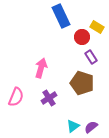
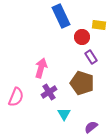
yellow rectangle: moved 2 px right, 2 px up; rotated 24 degrees counterclockwise
purple cross: moved 6 px up
cyan triangle: moved 9 px left, 12 px up; rotated 24 degrees counterclockwise
